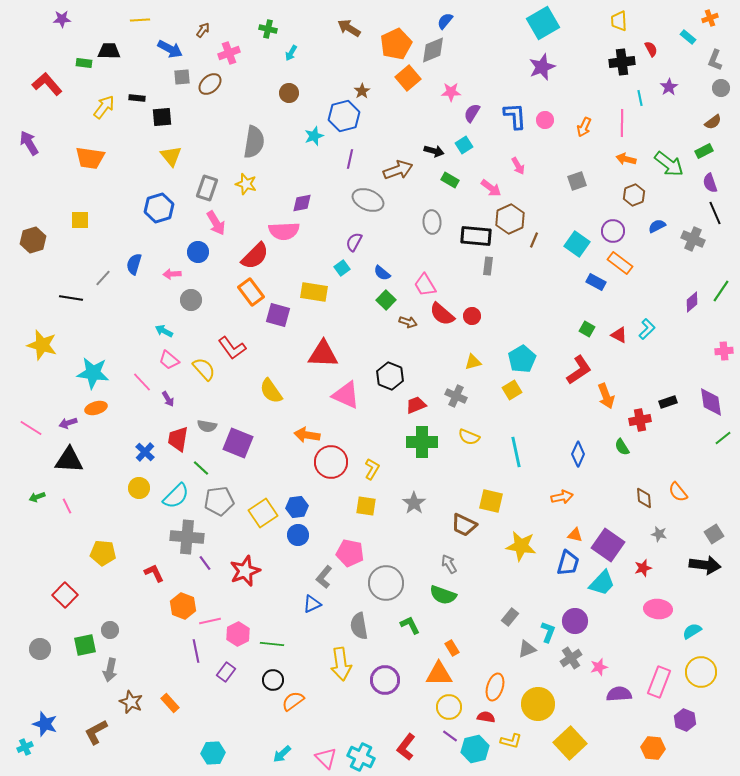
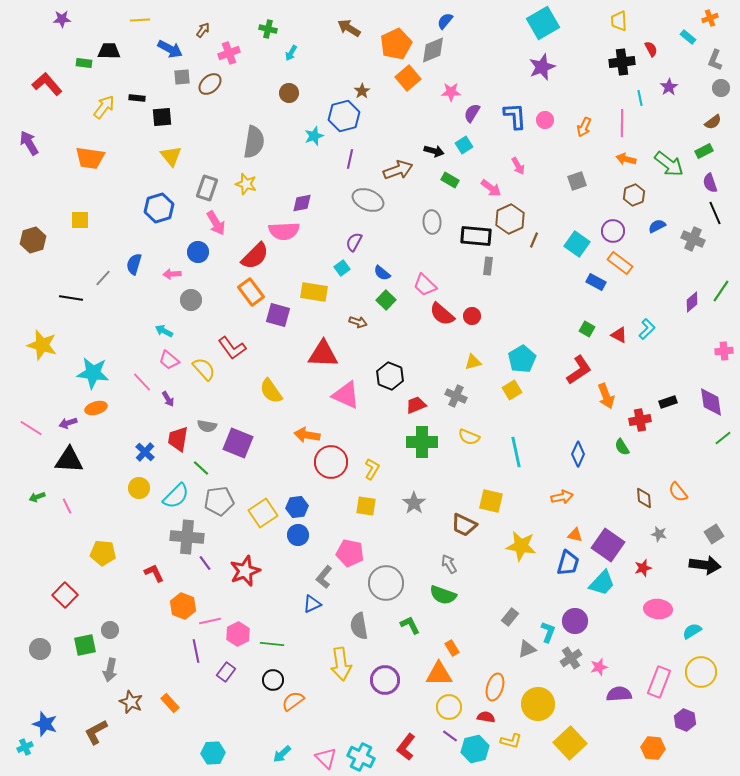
pink trapezoid at (425, 285): rotated 15 degrees counterclockwise
brown arrow at (408, 322): moved 50 px left
